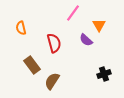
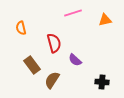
pink line: rotated 36 degrees clockwise
orange triangle: moved 6 px right, 5 px up; rotated 48 degrees clockwise
purple semicircle: moved 11 px left, 20 px down
black cross: moved 2 px left, 8 px down; rotated 24 degrees clockwise
brown semicircle: moved 1 px up
